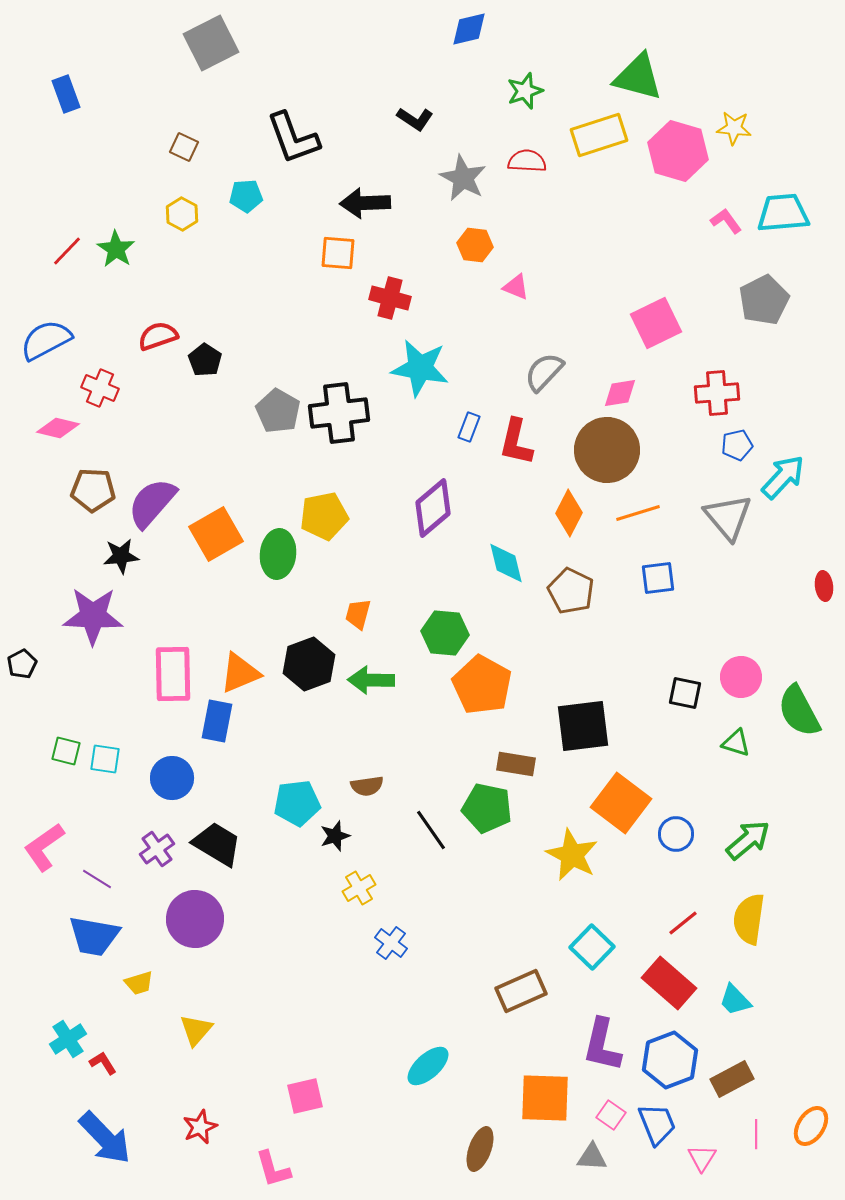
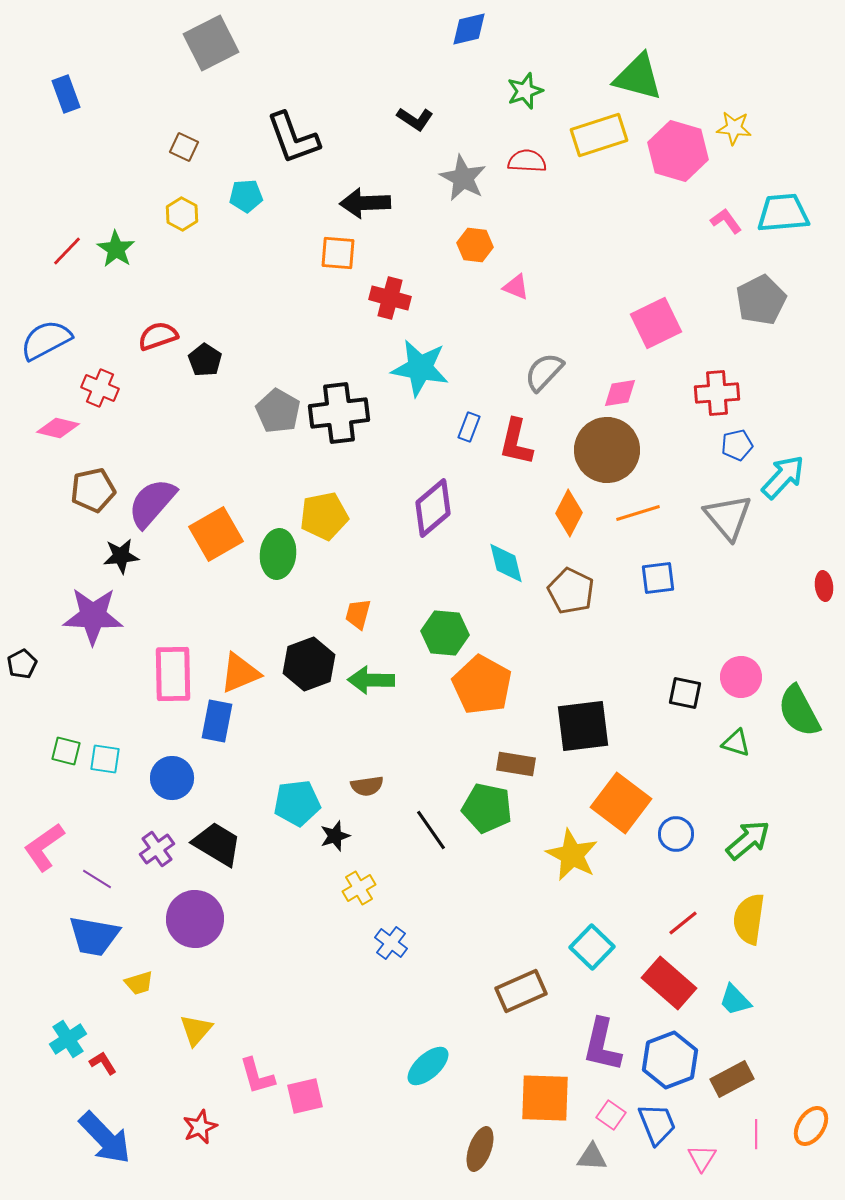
gray pentagon at (764, 300): moved 3 px left
brown pentagon at (93, 490): rotated 15 degrees counterclockwise
pink L-shape at (273, 1169): moved 16 px left, 93 px up
